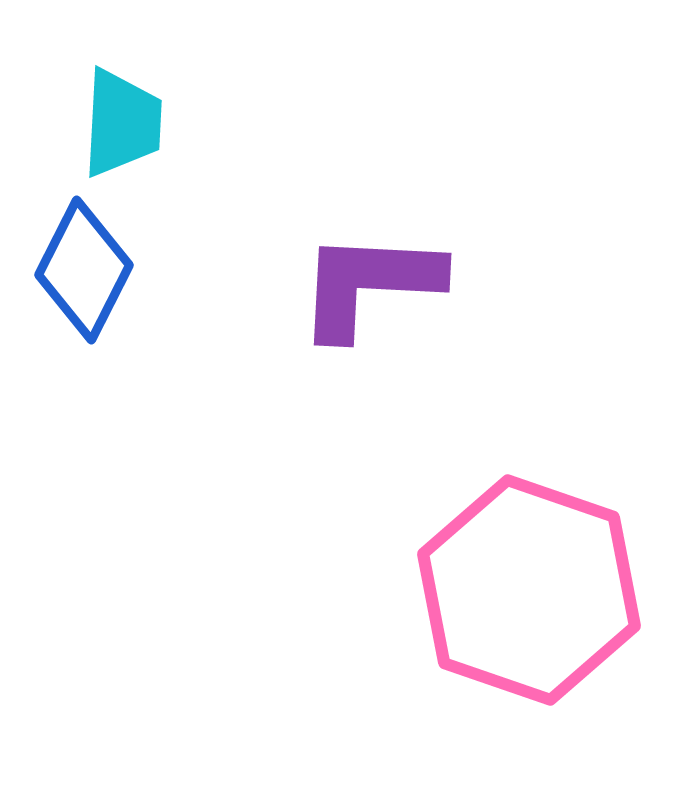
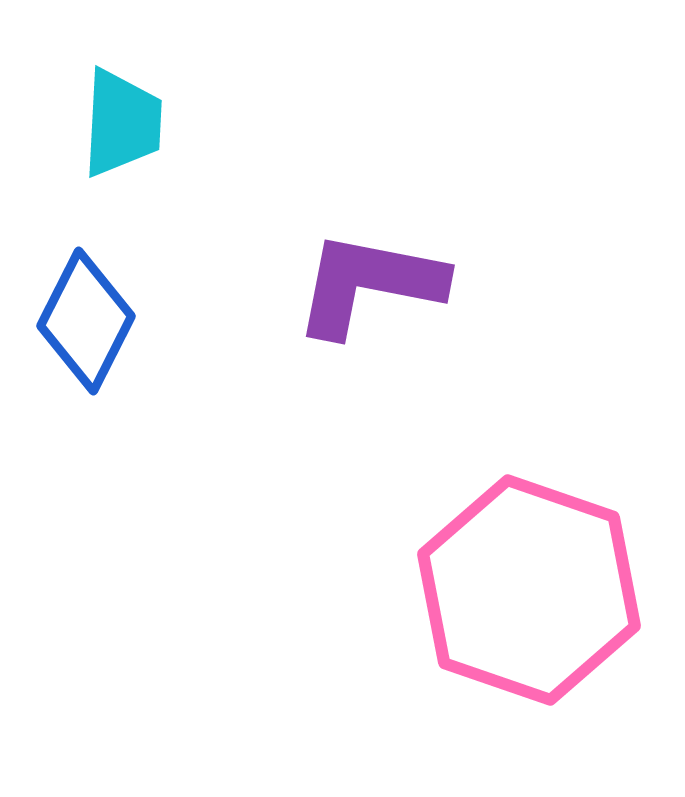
blue diamond: moved 2 px right, 51 px down
purple L-shape: rotated 8 degrees clockwise
